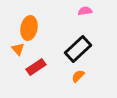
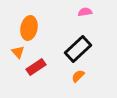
pink semicircle: moved 1 px down
orange triangle: moved 3 px down
